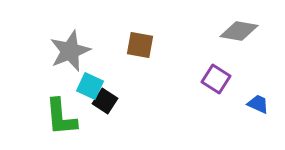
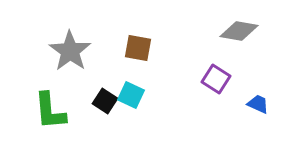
brown square: moved 2 px left, 3 px down
gray star: rotated 15 degrees counterclockwise
cyan square: moved 41 px right, 9 px down
green L-shape: moved 11 px left, 6 px up
